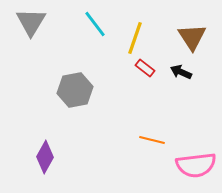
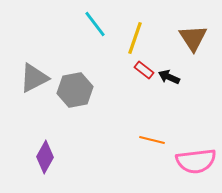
gray triangle: moved 3 px right, 56 px down; rotated 32 degrees clockwise
brown triangle: moved 1 px right, 1 px down
red rectangle: moved 1 px left, 2 px down
black arrow: moved 12 px left, 5 px down
pink semicircle: moved 4 px up
